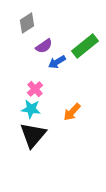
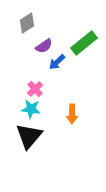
green rectangle: moved 1 px left, 3 px up
blue arrow: rotated 12 degrees counterclockwise
orange arrow: moved 2 px down; rotated 42 degrees counterclockwise
black triangle: moved 4 px left, 1 px down
